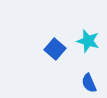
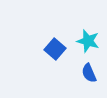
blue semicircle: moved 10 px up
